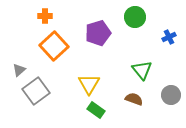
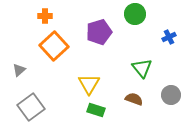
green circle: moved 3 px up
purple pentagon: moved 1 px right, 1 px up
green triangle: moved 2 px up
gray square: moved 5 px left, 16 px down
green rectangle: rotated 18 degrees counterclockwise
